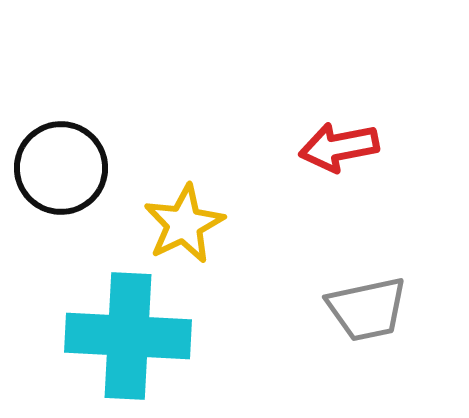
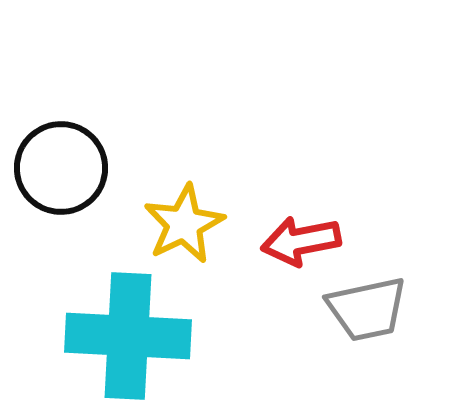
red arrow: moved 38 px left, 94 px down
